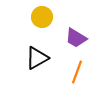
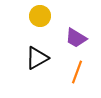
yellow circle: moved 2 px left, 1 px up
